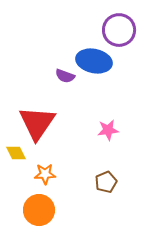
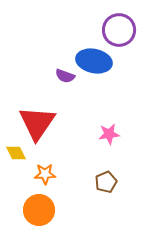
pink star: moved 1 px right, 4 px down
